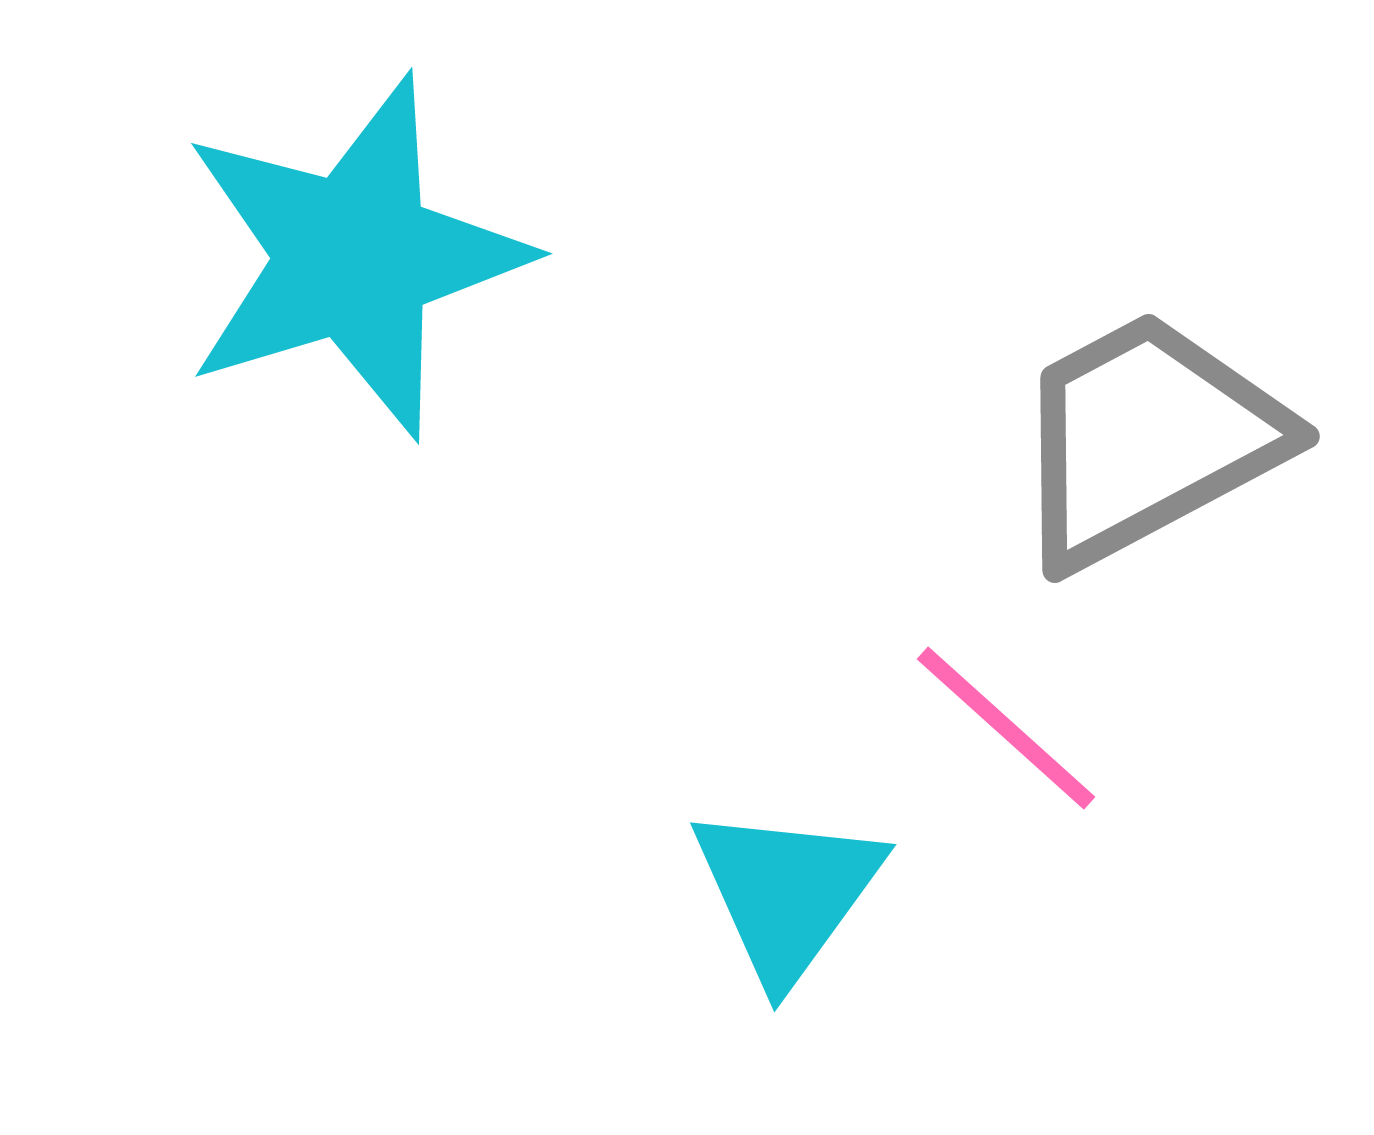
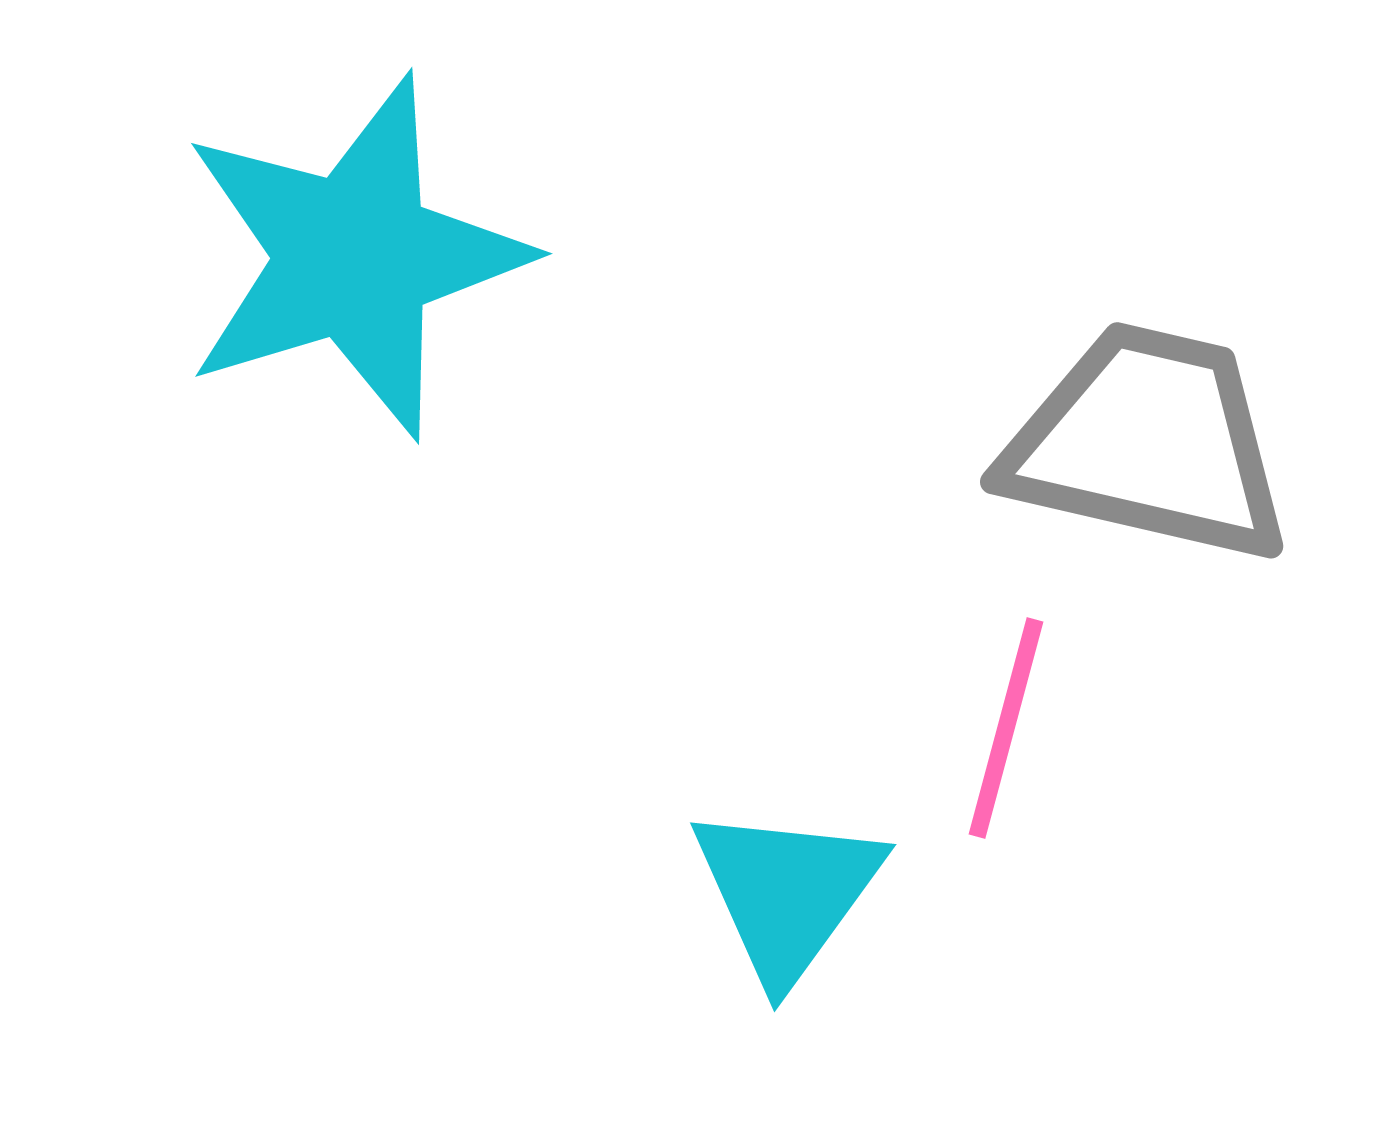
gray trapezoid: moved 1 px right, 4 px down; rotated 41 degrees clockwise
pink line: rotated 63 degrees clockwise
